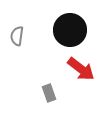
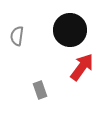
red arrow: moved 1 px right, 2 px up; rotated 92 degrees counterclockwise
gray rectangle: moved 9 px left, 3 px up
